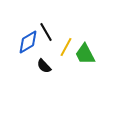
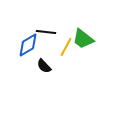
black line: rotated 54 degrees counterclockwise
blue diamond: moved 3 px down
green trapezoid: moved 2 px left, 15 px up; rotated 25 degrees counterclockwise
